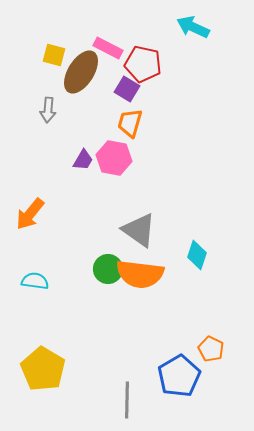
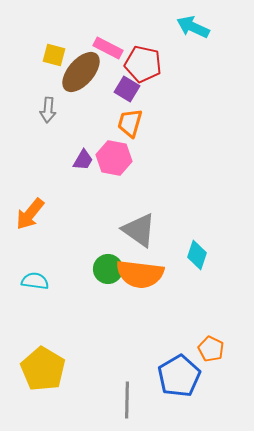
brown ellipse: rotated 9 degrees clockwise
